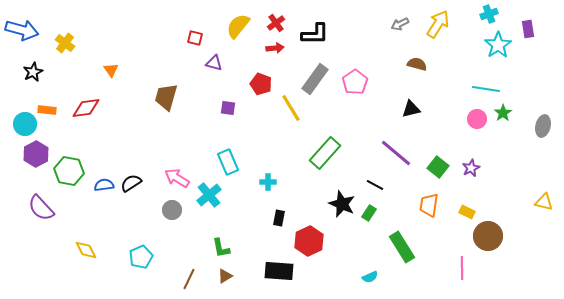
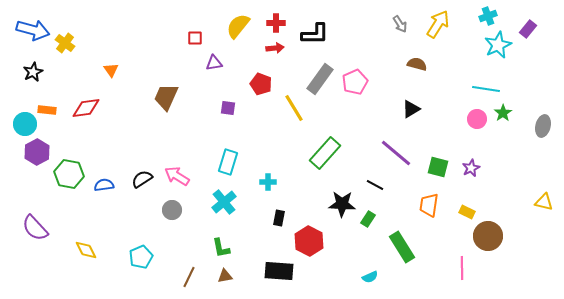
cyan cross at (489, 14): moved 1 px left, 2 px down
red cross at (276, 23): rotated 36 degrees clockwise
gray arrow at (400, 24): rotated 96 degrees counterclockwise
purple rectangle at (528, 29): rotated 48 degrees clockwise
blue arrow at (22, 30): moved 11 px right
red square at (195, 38): rotated 14 degrees counterclockwise
cyan star at (498, 45): rotated 8 degrees clockwise
purple triangle at (214, 63): rotated 24 degrees counterclockwise
gray rectangle at (315, 79): moved 5 px right
pink pentagon at (355, 82): rotated 10 degrees clockwise
brown trapezoid at (166, 97): rotated 8 degrees clockwise
yellow line at (291, 108): moved 3 px right
black triangle at (411, 109): rotated 18 degrees counterclockwise
purple hexagon at (36, 154): moved 1 px right, 2 px up
cyan rectangle at (228, 162): rotated 40 degrees clockwise
green square at (438, 167): rotated 25 degrees counterclockwise
green hexagon at (69, 171): moved 3 px down
pink arrow at (177, 178): moved 2 px up
black semicircle at (131, 183): moved 11 px right, 4 px up
cyan cross at (209, 195): moved 15 px right, 7 px down
black star at (342, 204): rotated 20 degrees counterclockwise
purple semicircle at (41, 208): moved 6 px left, 20 px down
green rectangle at (369, 213): moved 1 px left, 6 px down
red hexagon at (309, 241): rotated 8 degrees counterclockwise
brown triangle at (225, 276): rotated 21 degrees clockwise
brown line at (189, 279): moved 2 px up
